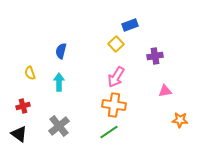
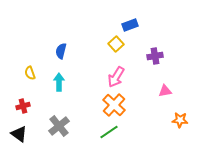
orange cross: rotated 35 degrees clockwise
